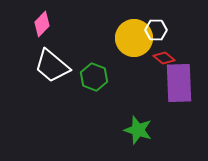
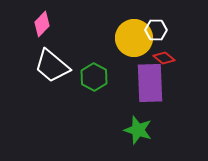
green hexagon: rotated 8 degrees clockwise
purple rectangle: moved 29 px left
